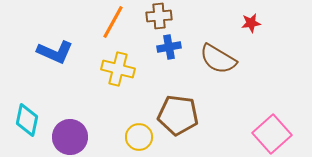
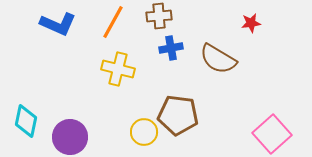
blue cross: moved 2 px right, 1 px down
blue L-shape: moved 3 px right, 28 px up
cyan diamond: moved 1 px left, 1 px down
yellow circle: moved 5 px right, 5 px up
